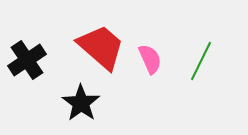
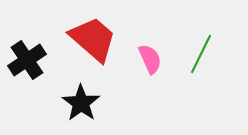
red trapezoid: moved 8 px left, 8 px up
green line: moved 7 px up
